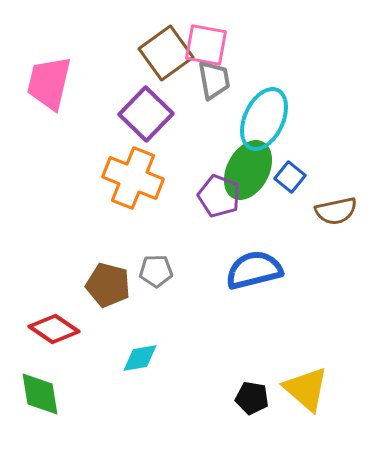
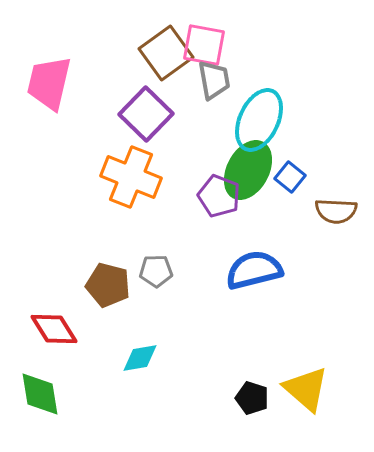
pink square: moved 2 px left
cyan ellipse: moved 5 px left, 1 px down
orange cross: moved 2 px left, 1 px up
brown semicircle: rotated 15 degrees clockwise
red diamond: rotated 24 degrees clockwise
black pentagon: rotated 8 degrees clockwise
